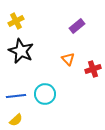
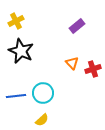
orange triangle: moved 4 px right, 4 px down
cyan circle: moved 2 px left, 1 px up
yellow semicircle: moved 26 px right
